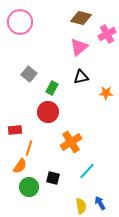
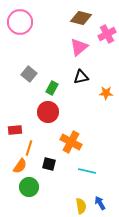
orange cross: rotated 30 degrees counterclockwise
cyan line: rotated 60 degrees clockwise
black square: moved 4 px left, 14 px up
